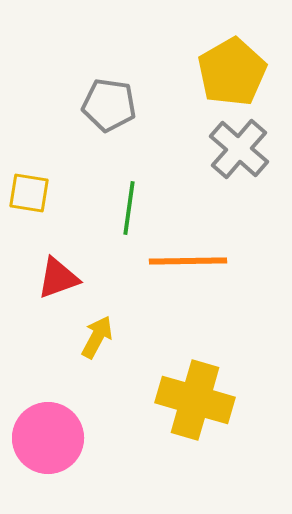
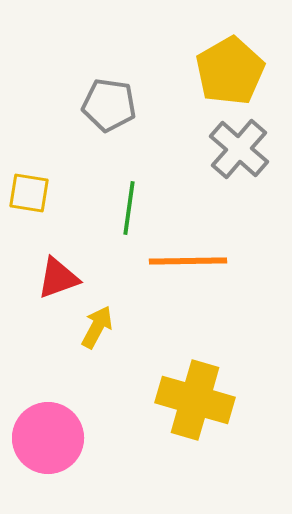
yellow pentagon: moved 2 px left, 1 px up
yellow arrow: moved 10 px up
